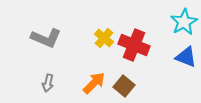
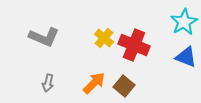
gray L-shape: moved 2 px left, 1 px up
